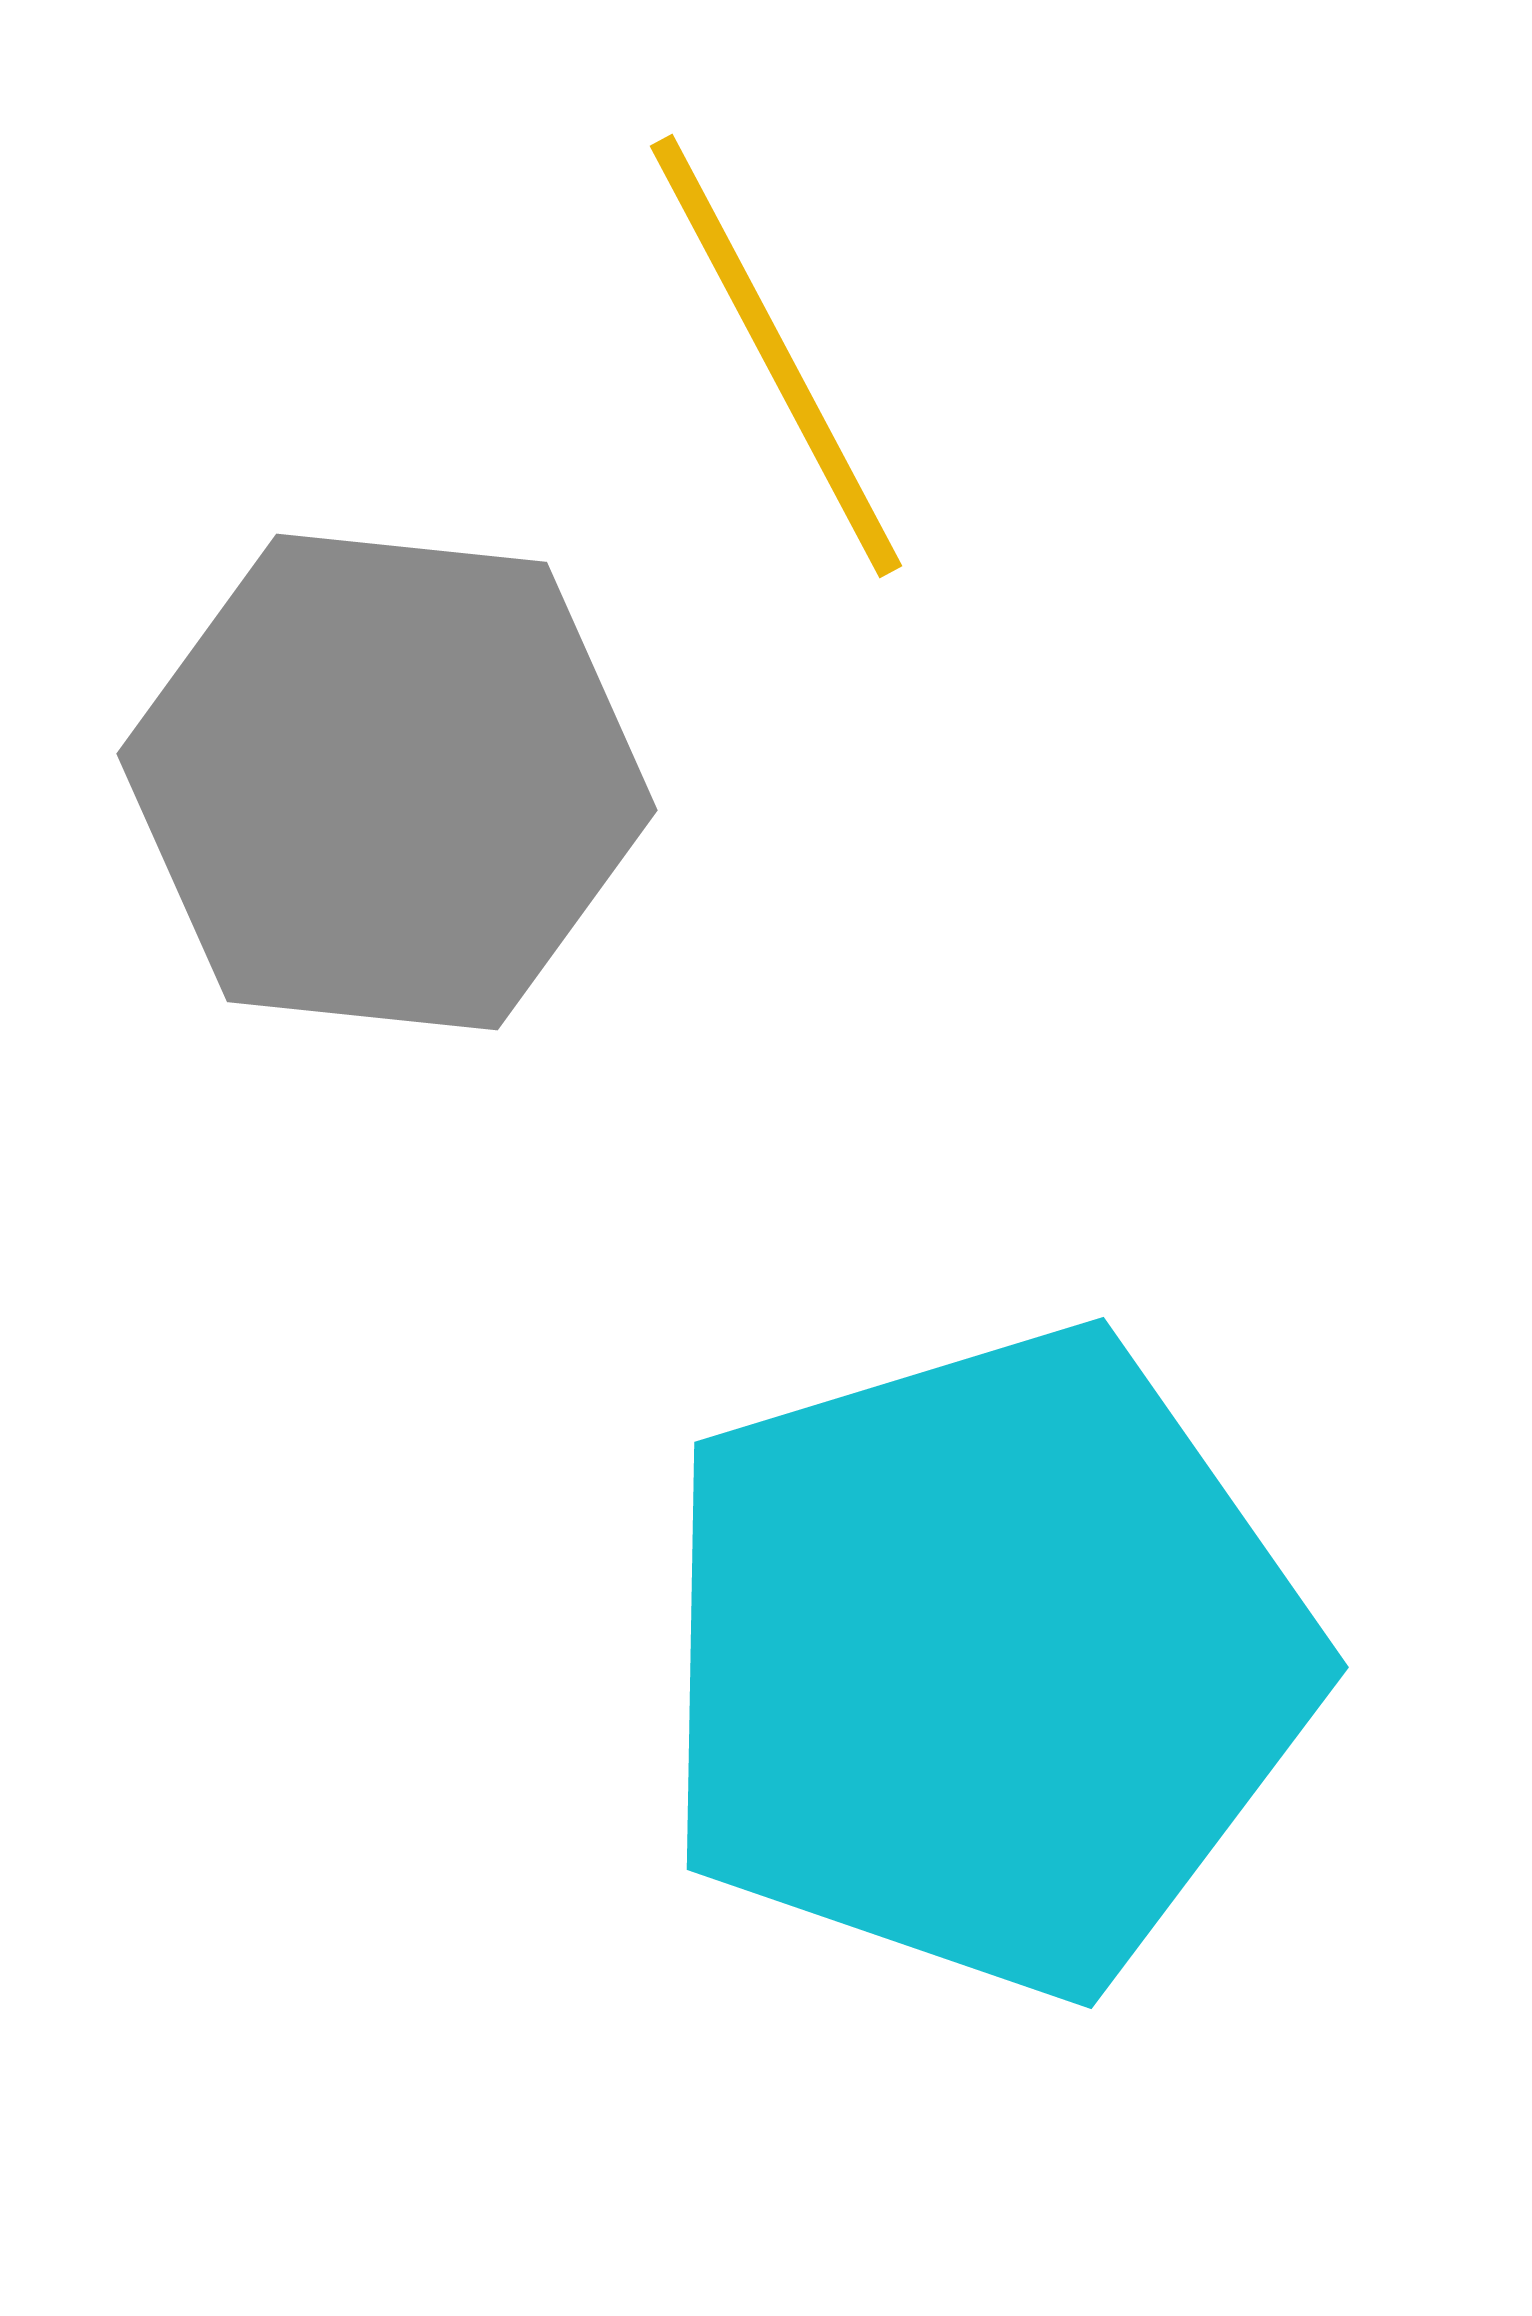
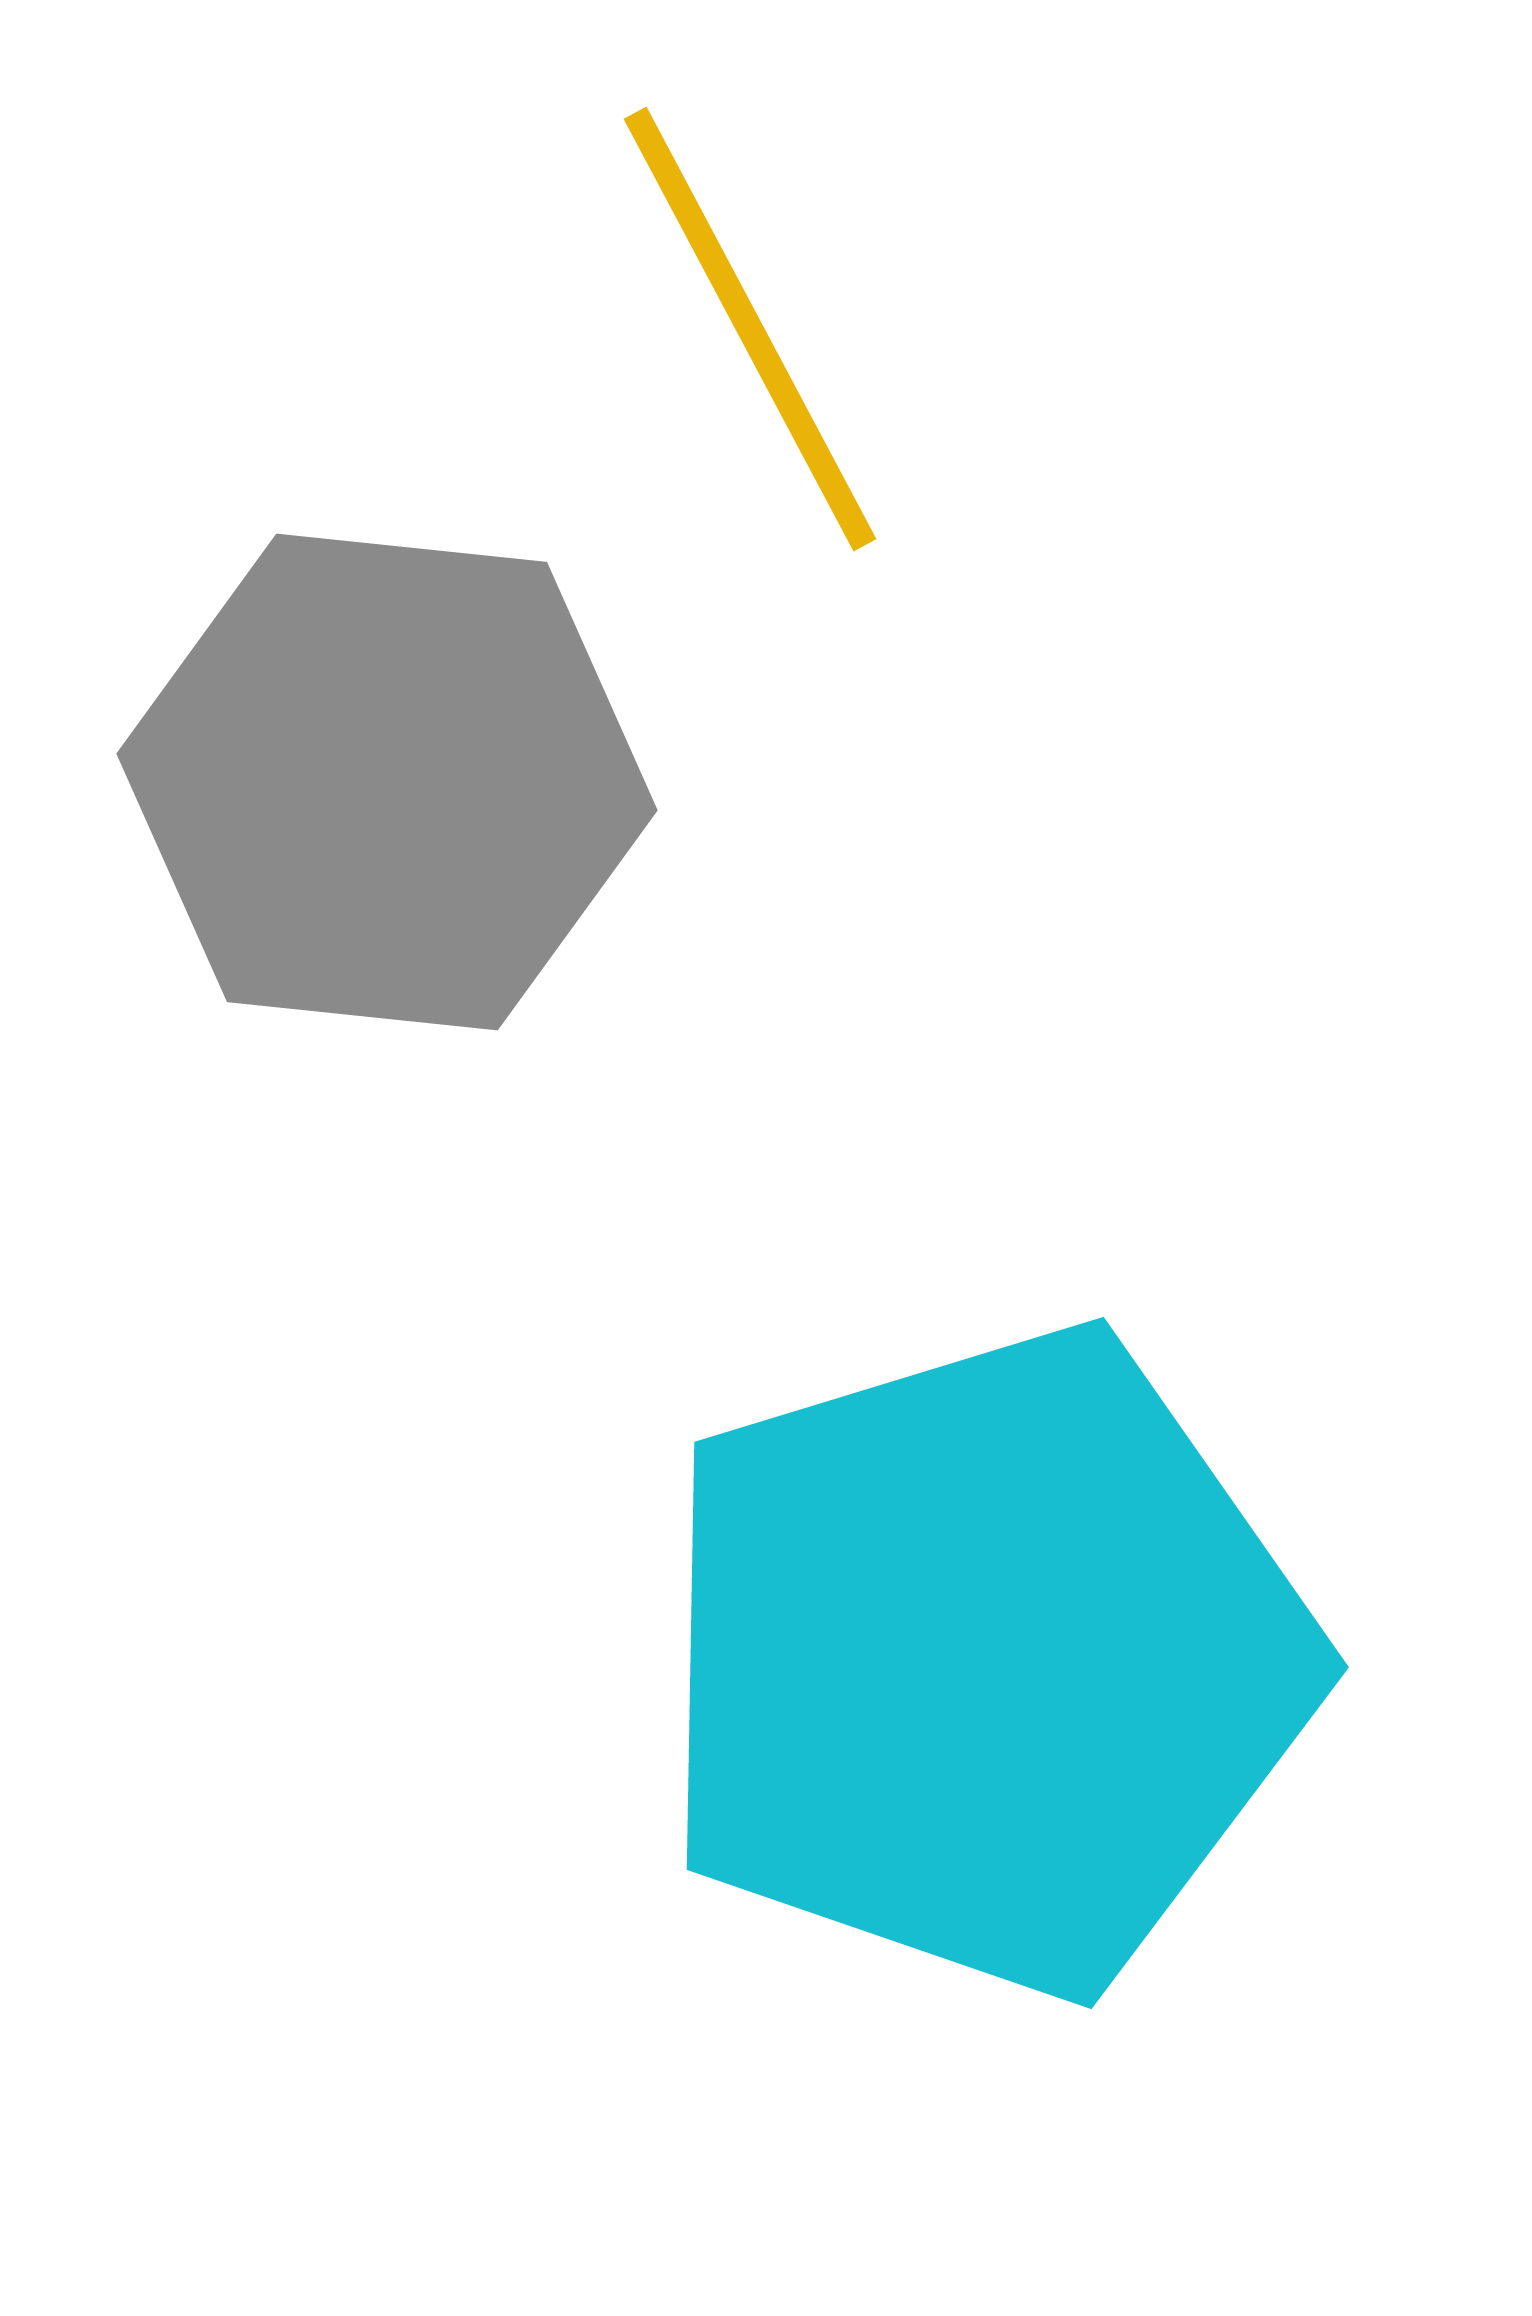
yellow line: moved 26 px left, 27 px up
